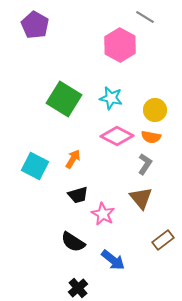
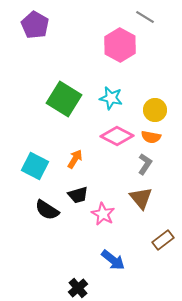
orange arrow: moved 2 px right
black semicircle: moved 26 px left, 32 px up
